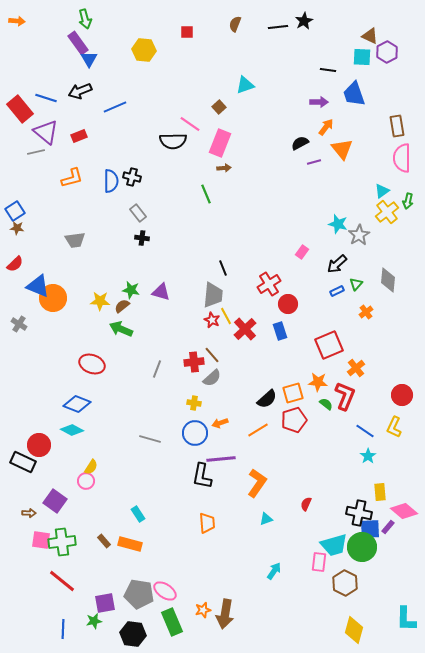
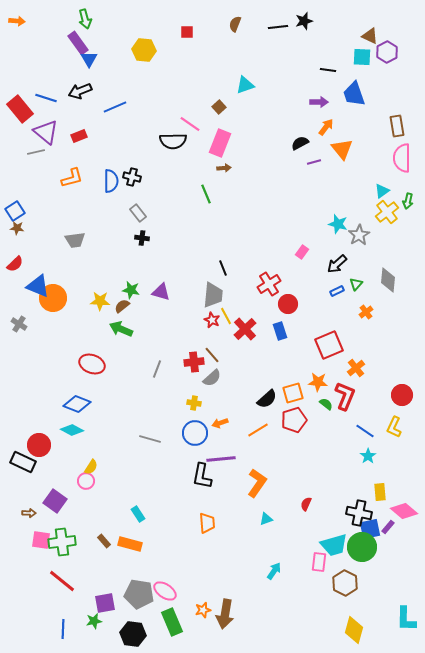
black star at (304, 21): rotated 12 degrees clockwise
blue square at (370, 529): rotated 10 degrees counterclockwise
